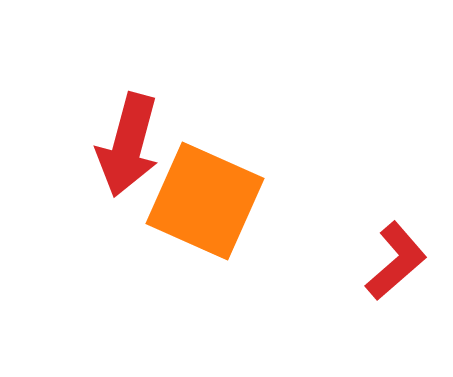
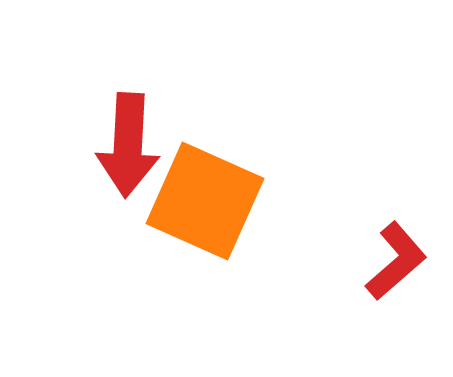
red arrow: rotated 12 degrees counterclockwise
